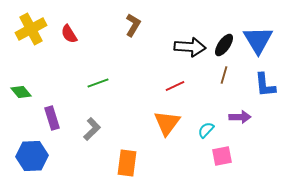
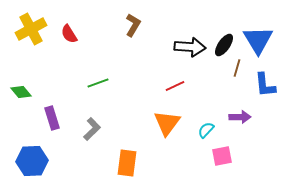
brown line: moved 13 px right, 7 px up
blue hexagon: moved 5 px down
